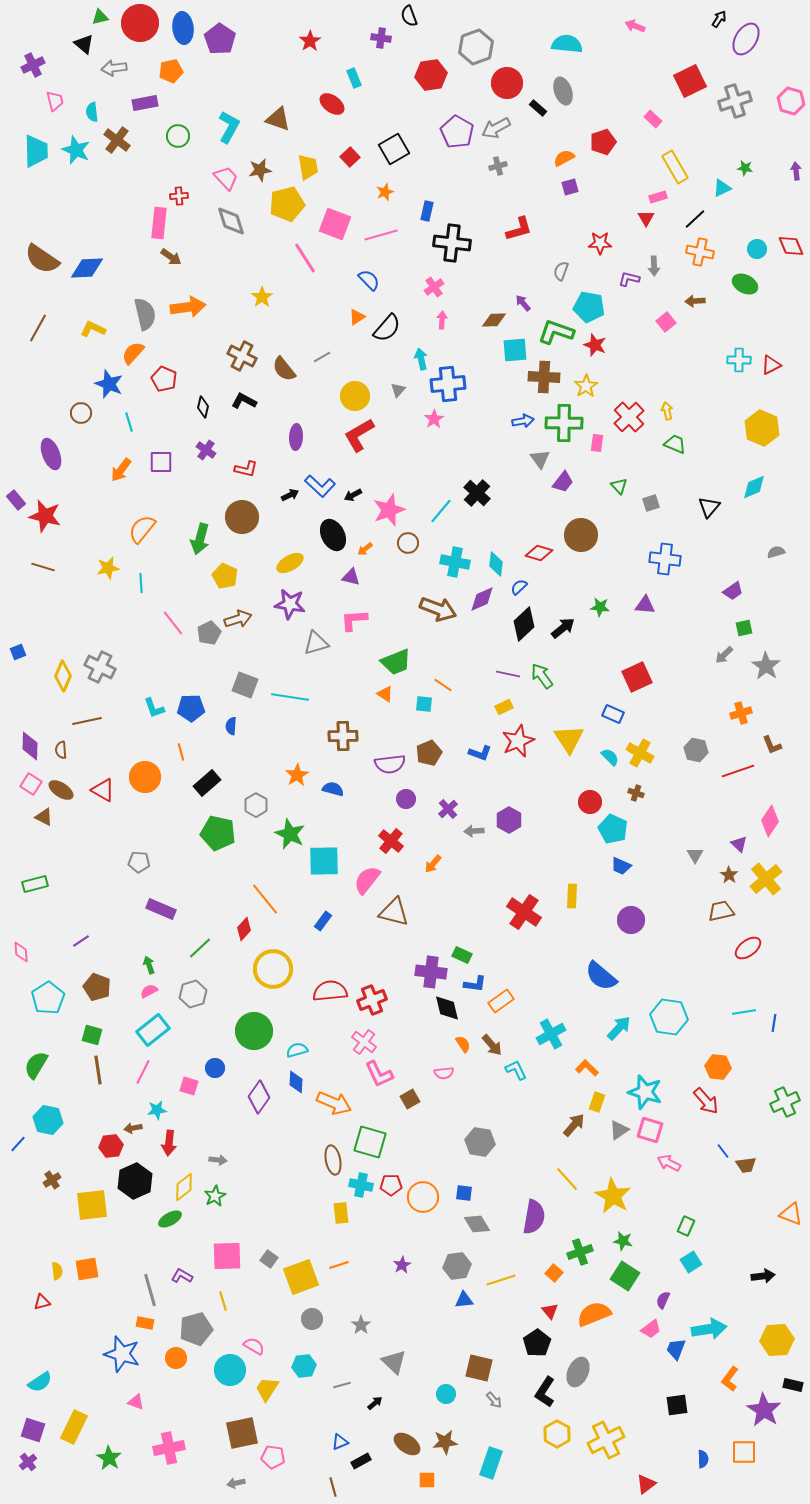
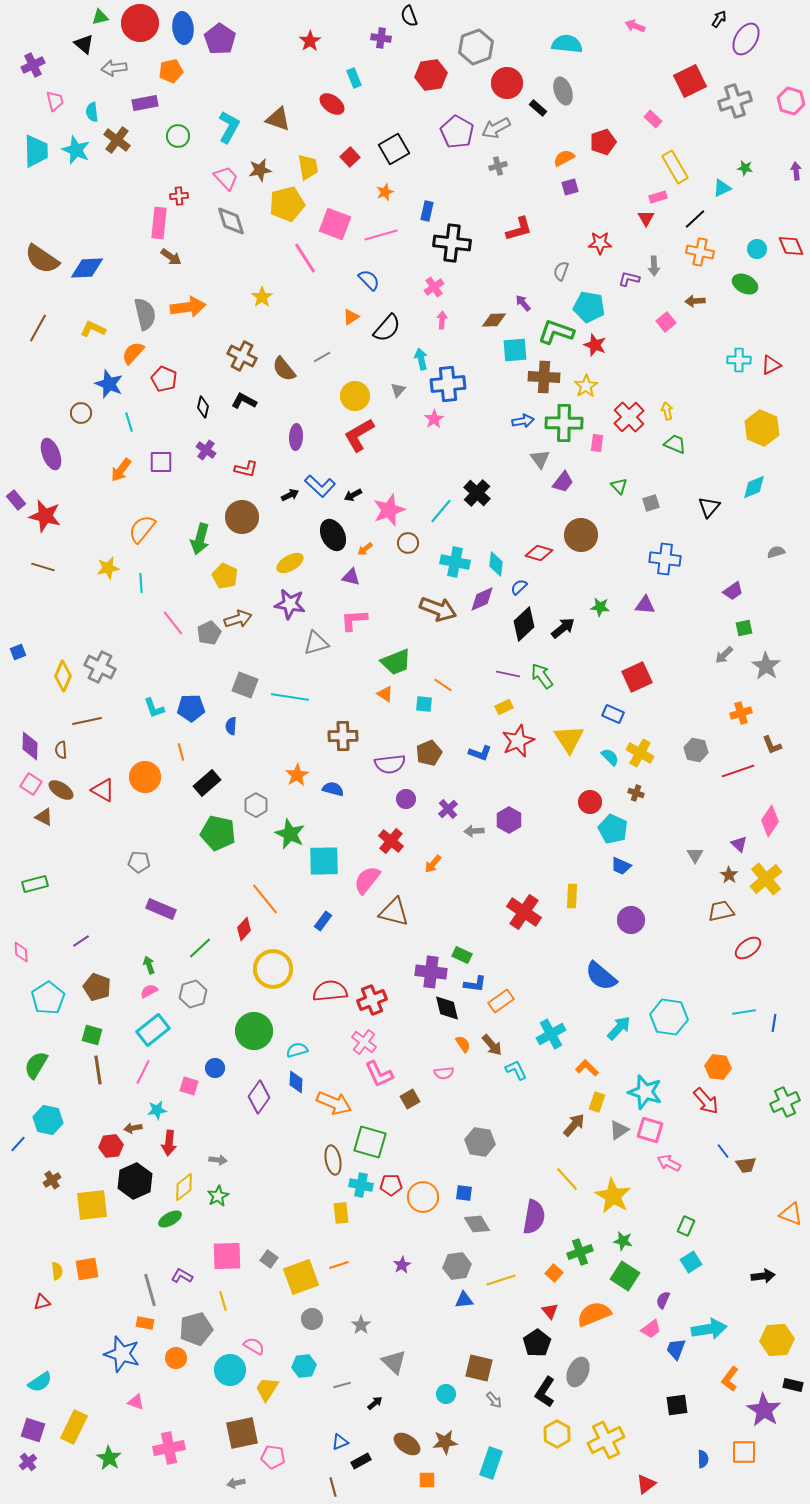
orange triangle at (357, 317): moved 6 px left
green star at (215, 1196): moved 3 px right
